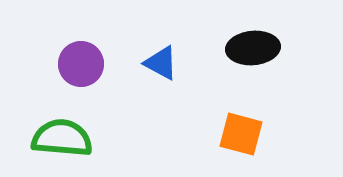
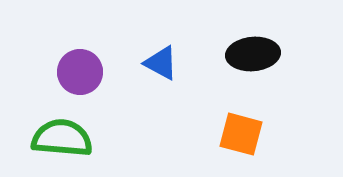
black ellipse: moved 6 px down
purple circle: moved 1 px left, 8 px down
